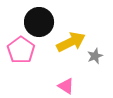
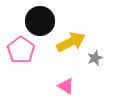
black circle: moved 1 px right, 1 px up
gray star: moved 2 px down
